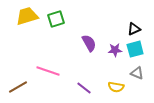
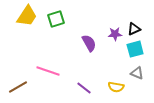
yellow trapezoid: rotated 140 degrees clockwise
purple star: moved 16 px up
